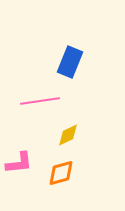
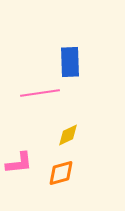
blue rectangle: rotated 24 degrees counterclockwise
pink line: moved 8 px up
